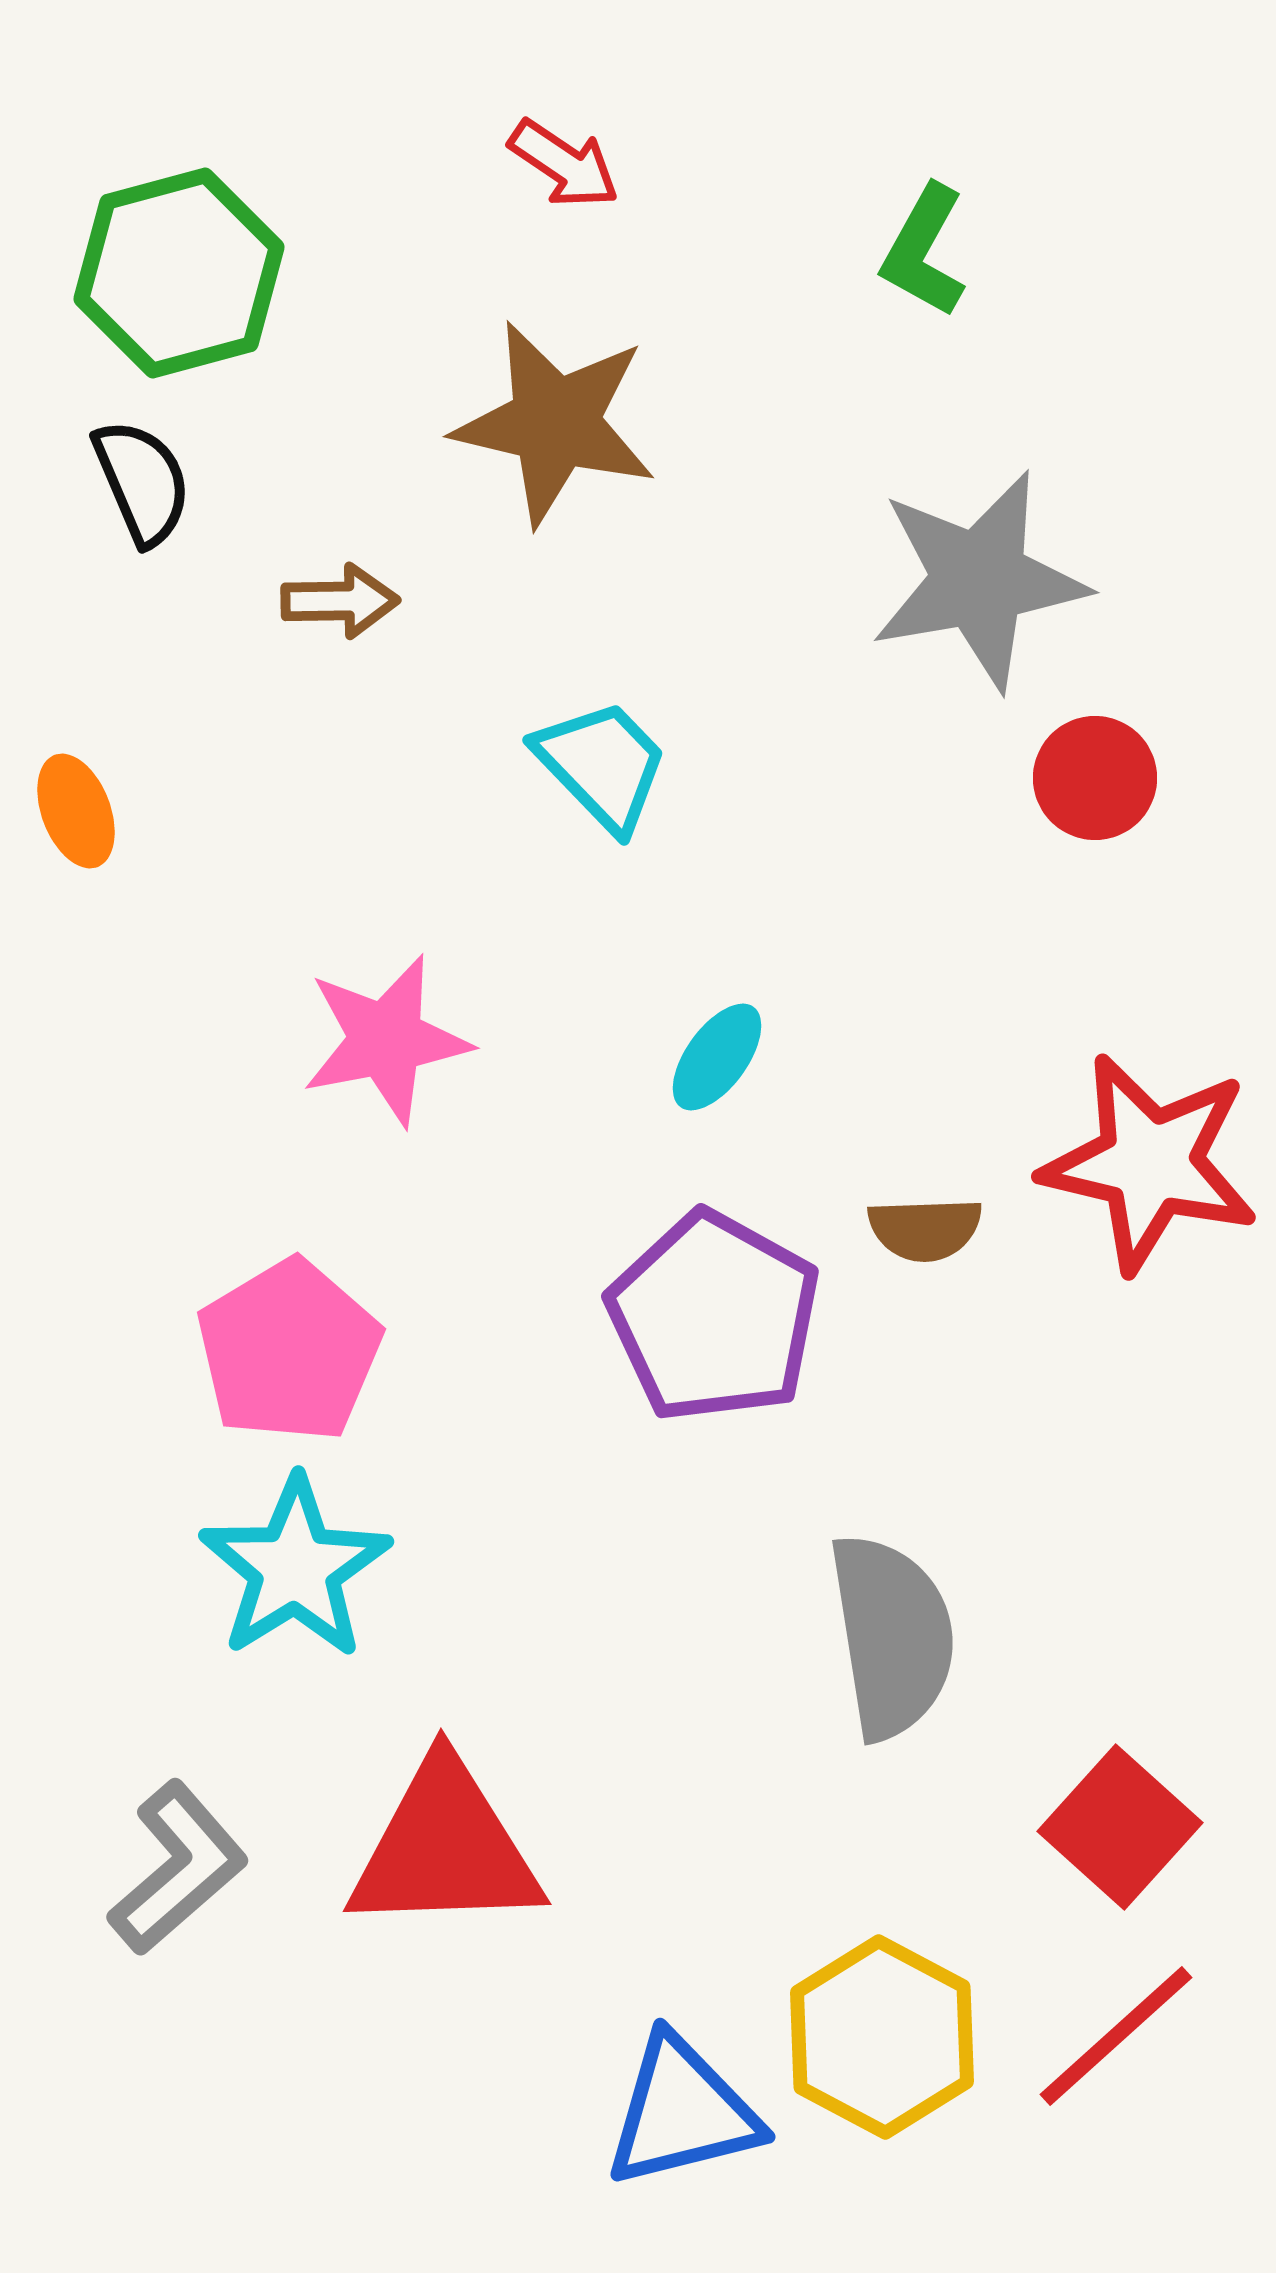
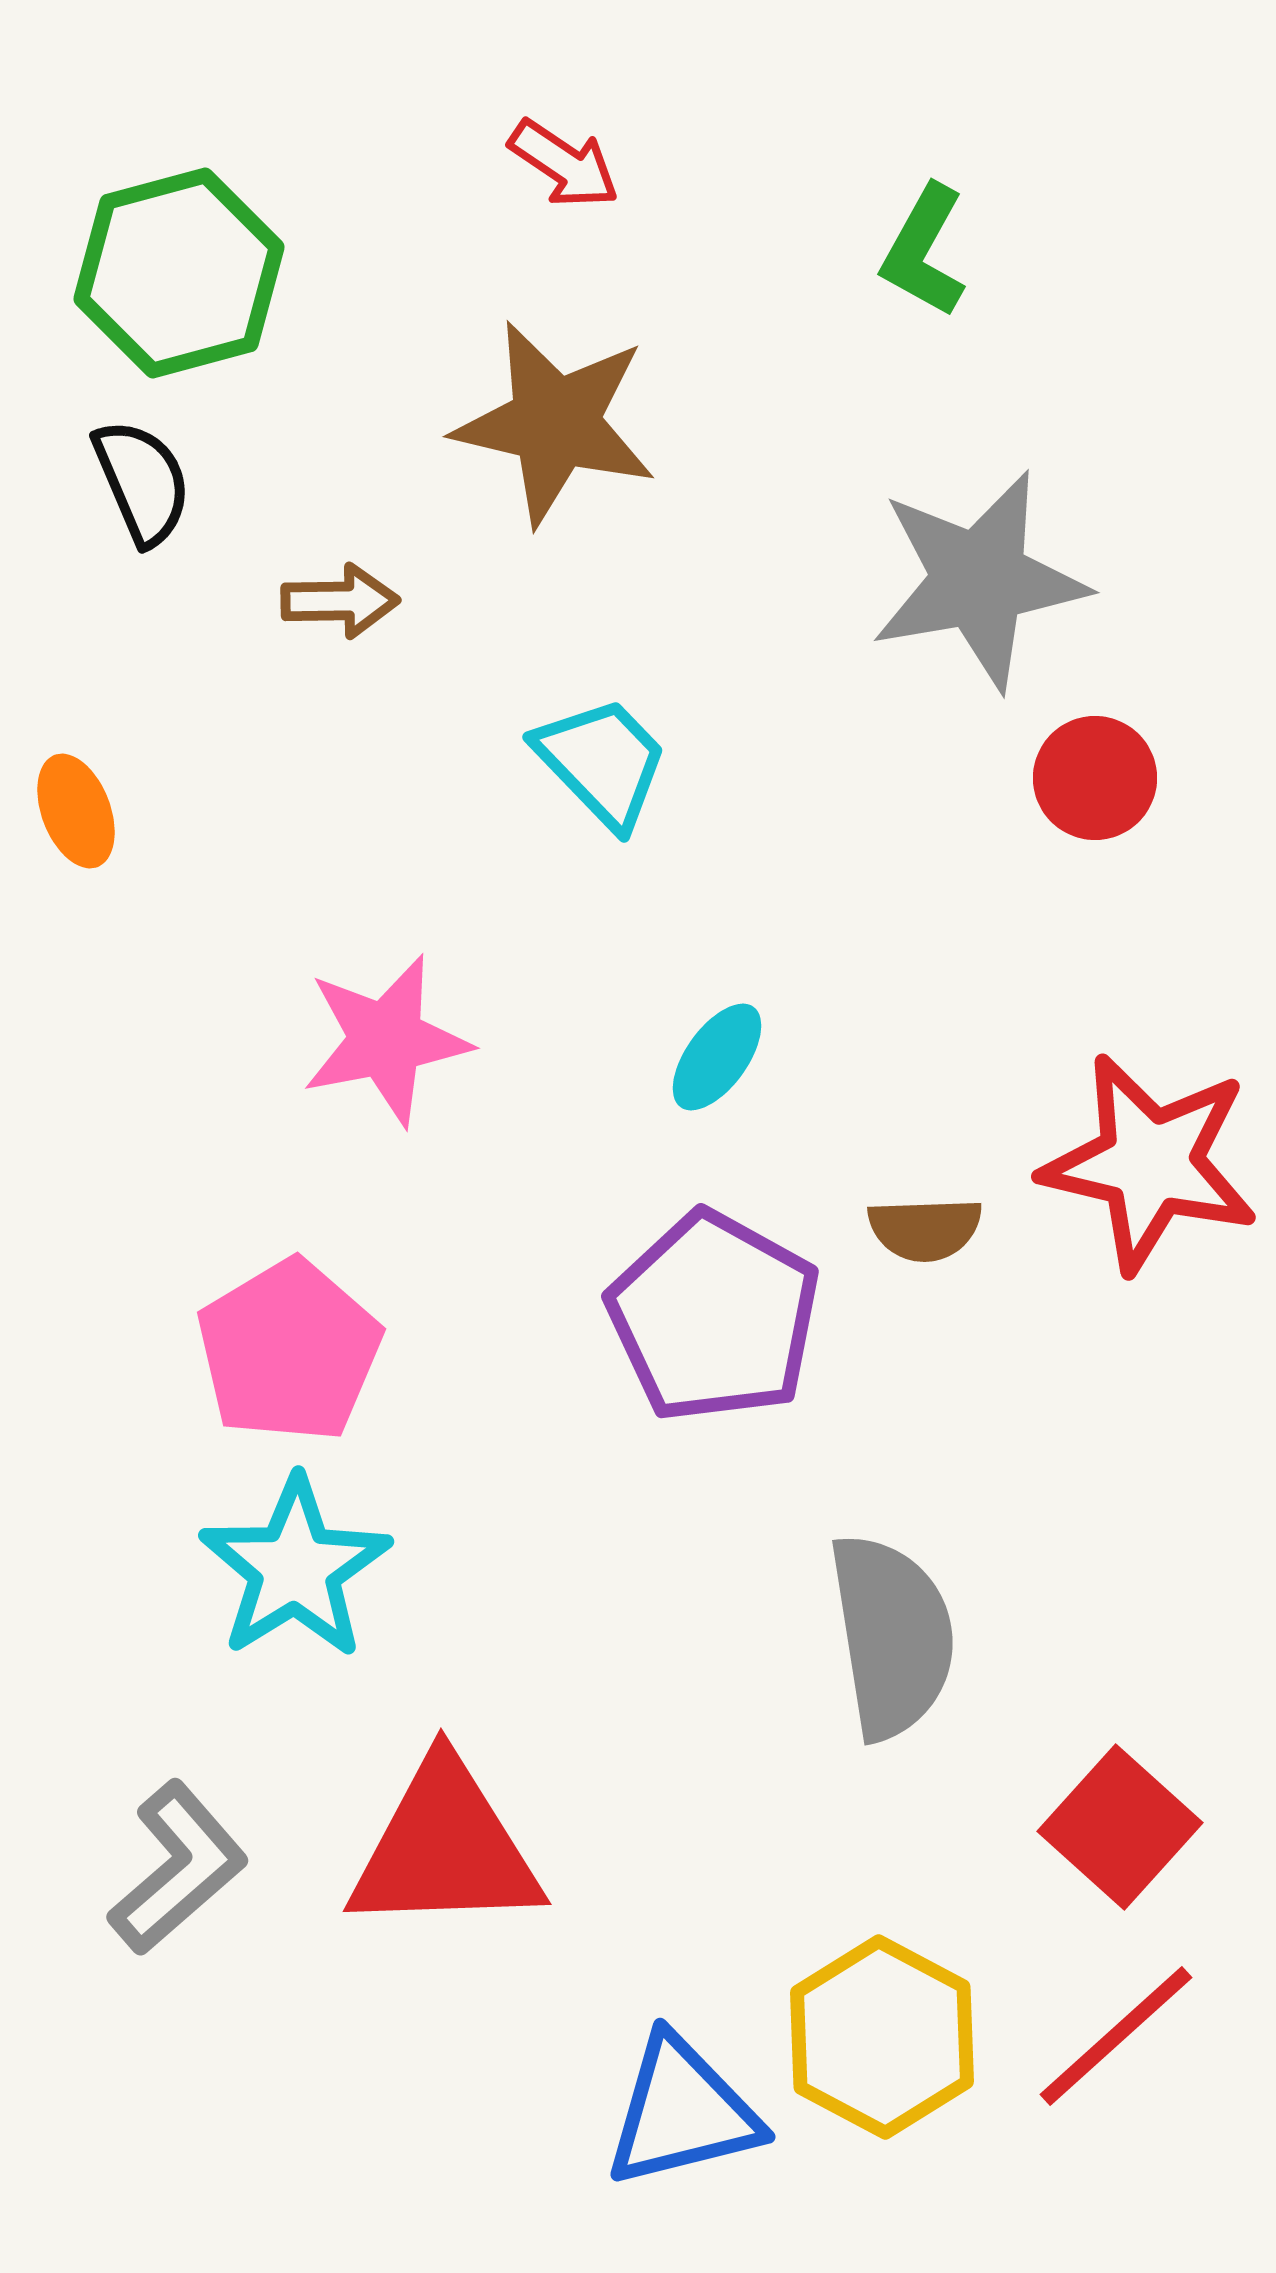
cyan trapezoid: moved 3 px up
